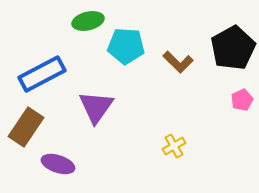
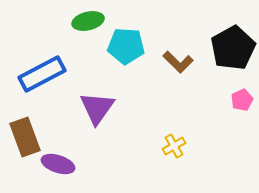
purple triangle: moved 1 px right, 1 px down
brown rectangle: moved 1 px left, 10 px down; rotated 54 degrees counterclockwise
